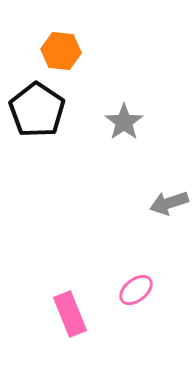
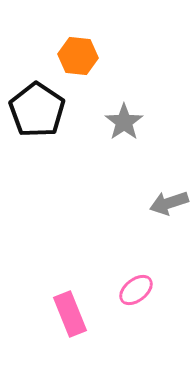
orange hexagon: moved 17 px right, 5 px down
